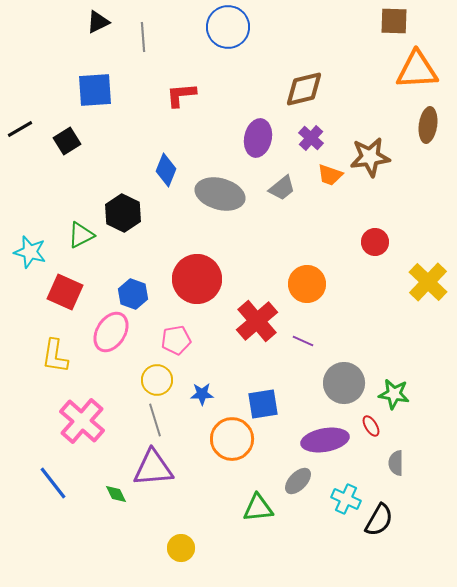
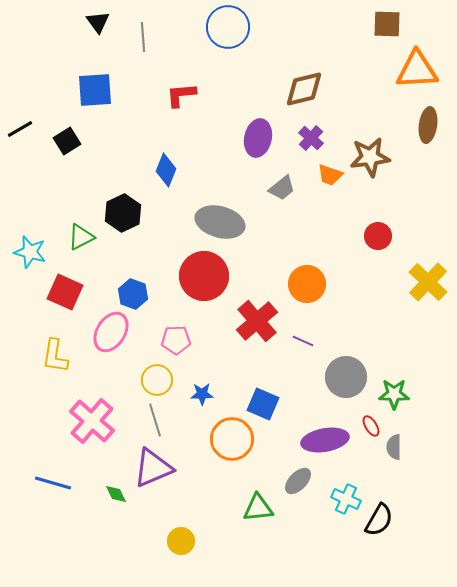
brown square at (394, 21): moved 7 px left, 3 px down
black triangle at (98, 22): rotated 40 degrees counterclockwise
gray ellipse at (220, 194): moved 28 px down
black hexagon at (123, 213): rotated 9 degrees clockwise
green triangle at (81, 235): moved 2 px down
red circle at (375, 242): moved 3 px right, 6 px up
red circle at (197, 279): moved 7 px right, 3 px up
pink pentagon at (176, 340): rotated 8 degrees clockwise
gray circle at (344, 383): moved 2 px right, 6 px up
green star at (394, 394): rotated 8 degrees counterclockwise
blue square at (263, 404): rotated 32 degrees clockwise
pink cross at (82, 421): moved 10 px right
gray semicircle at (396, 463): moved 2 px left, 16 px up
purple triangle at (153, 468): rotated 18 degrees counterclockwise
blue line at (53, 483): rotated 36 degrees counterclockwise
yellow circle at (181, 548): moved 7 px up
